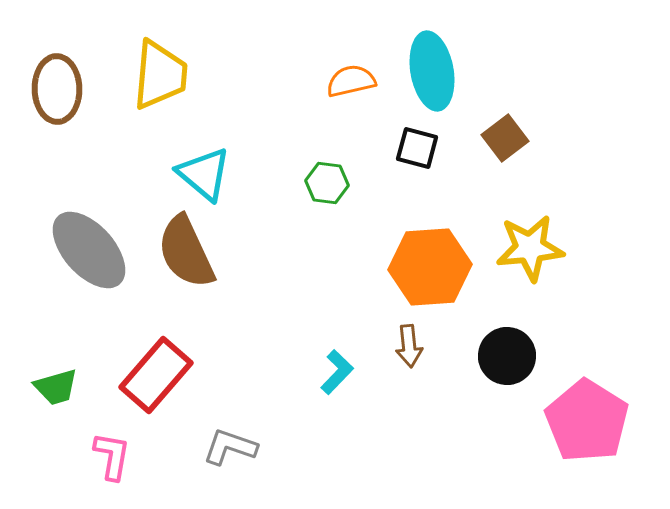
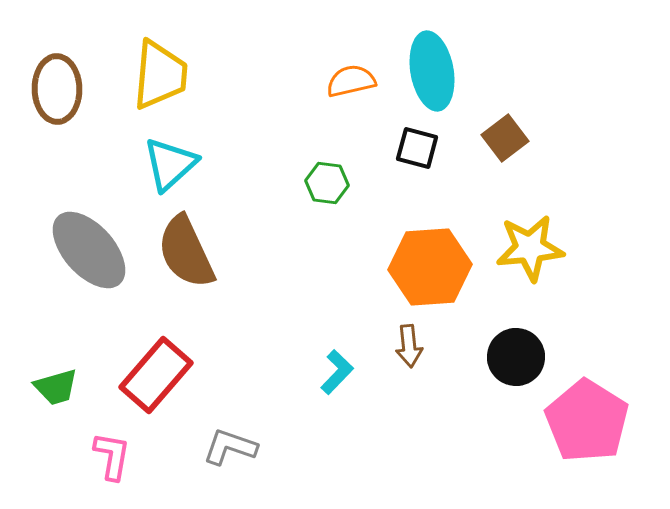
cyan triangle: moved 34 px left, 10 px up; rotated 38 degrees clockwise
black circle: moved 9 px right, 1 px down
